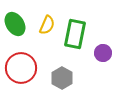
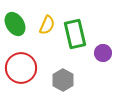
green rectangle: rotated 24 degrees counterclockwise
gray hexagon: moved 1 px right, 2 px down
